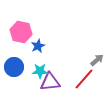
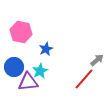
blue star: moved 8 px right, 3 px down
cyan star: rotated 28 degrees counterclockwise
purple triangle: moved 22 px left
